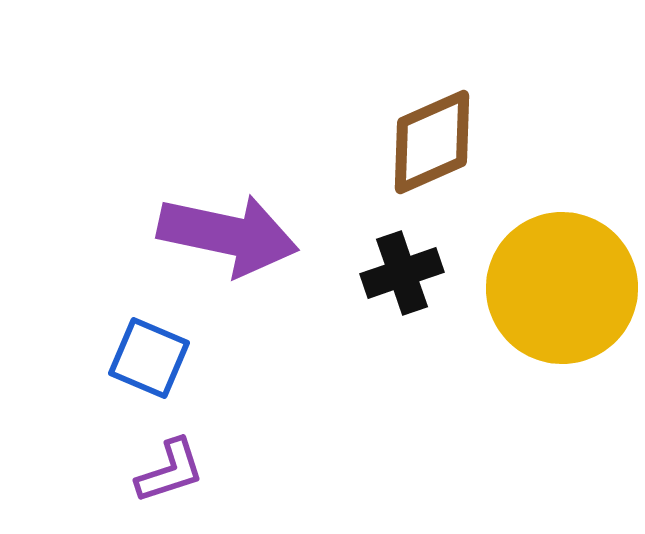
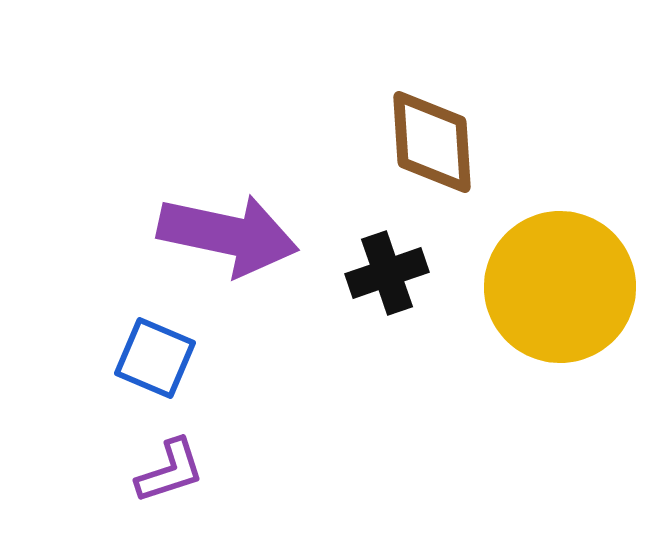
brown diamond: rotated 70 degrees counterclockwise
black cross: moved 15 px left
yellow circle: moved 2 px left, 1 px up
blue square: moved 6 px right
